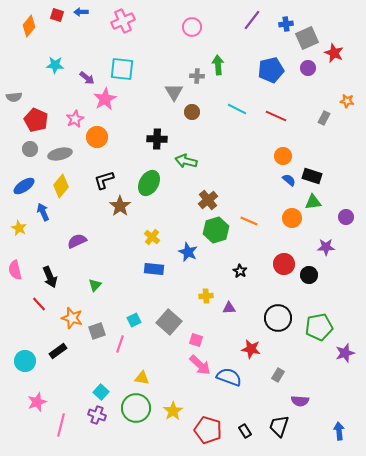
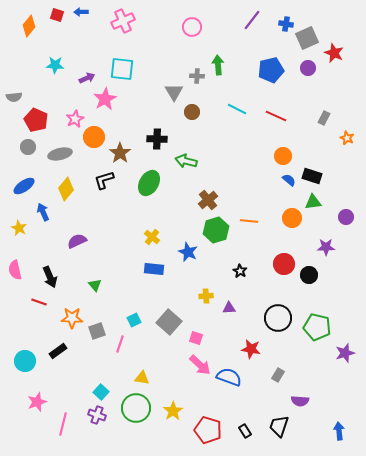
blue cross at (286, 24): rotated 16 degrees clockwise
purple arrow at (87, 78): rotated 63 degrees counterclockwise
orange star at (347, 101): moved 37 px down; rotated 16 degrees clockwise
orange circle at (97, 137): moved 3 px left
gray circle at (30, 149): moved 2 px left, 2 px up
yellow diamond at (61, 186): moved 5 px right, 3 px down
brown star at (120, 206): moved 53 px up
orange line at (249, 221): rotated 18 degrees counterclockwise
green triangle at (95, 285): rotated 24 degrees counterclockwise
red line at (39, 304): moved 2 px up; rotated 28 degrees counterclockwise
orange star at (72, 318): rotated 15 degrees counterclockwise
green pentagon at (319, 327): moved 2 px left; rotated 24 degrees clockwise
pink square at (196, 340): moved 2 px up
pink line at (61, 425): moved 2 px right, 1 px up
